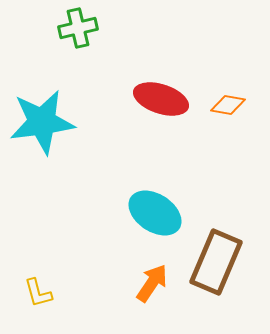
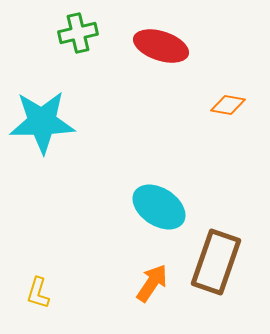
green cross: moved 5 px down
red ellipse: moved 53 px up
cyan star: rotated 6 degrees clockwise
cyan ellipse: moved 4 px right, 6 px up
brown rectangle: rotated 4 degrees counterclockwise
yellow L-shape: rotated 32 degrees clockwise
